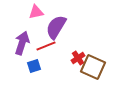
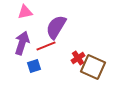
pink triangle: moved 11 px left
